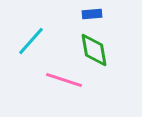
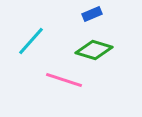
blue rectangle: rotated 18 degrees counterclockwise
green diamond: rotated 63 degrees counterclockwise
